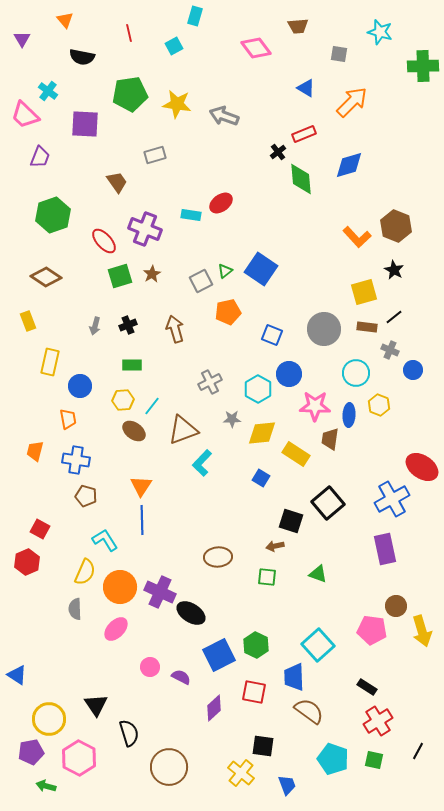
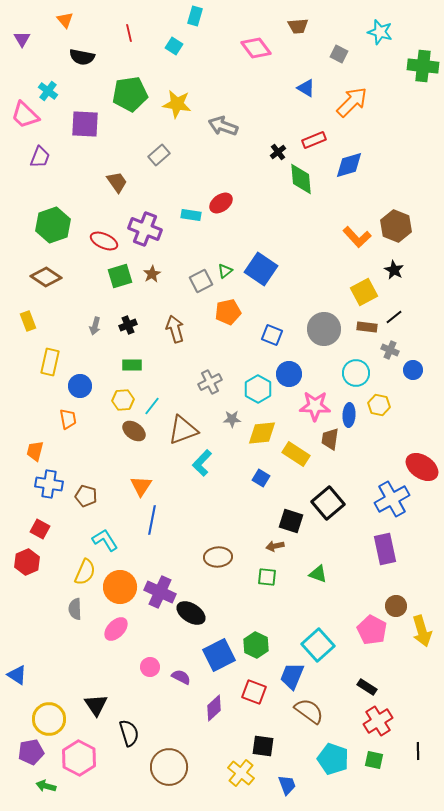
cyan square at (174, 46): rotated 30 degrees counterclockwise
gray square at (339, 54): rotated 18 degrees clockwise
green cross at (423, 66): rotated 8 degrees clockwise
gray arrow at (224, 116): moved 1 px left, 10 px down
red rectangle at (304, 134): moved 10 px right, 6 px down
gray rectangle at (155, 155): moved 4 px right; rotated 25 degrees counterclockwise
green hexagon at (53, 215): moved 10 px down
red ellipse at (104, 241): rotated 24 degrees counterclockwise
yellow square at (364, 292): rotated 12 degrees counterclockwise
yellow hexagon at (379, 405): rotated 10 degrees counterclockwise
blue cross at (76, 460): moved 27 px left, 24 px down
blue line at (142, 520): moved 10 px right; rotated 12 degrees clockwise
pink pentagon at (372, 630): rotated 20 degrees clockwise
blue trapezoid at (294, 677): moved 2 px left, 1 px up; rotated 24 degrees clockwise
red square at (254, 692): rotated 10 degrees clockwise
black line at (418, 751): rotated 30 degrees counterclockwise
